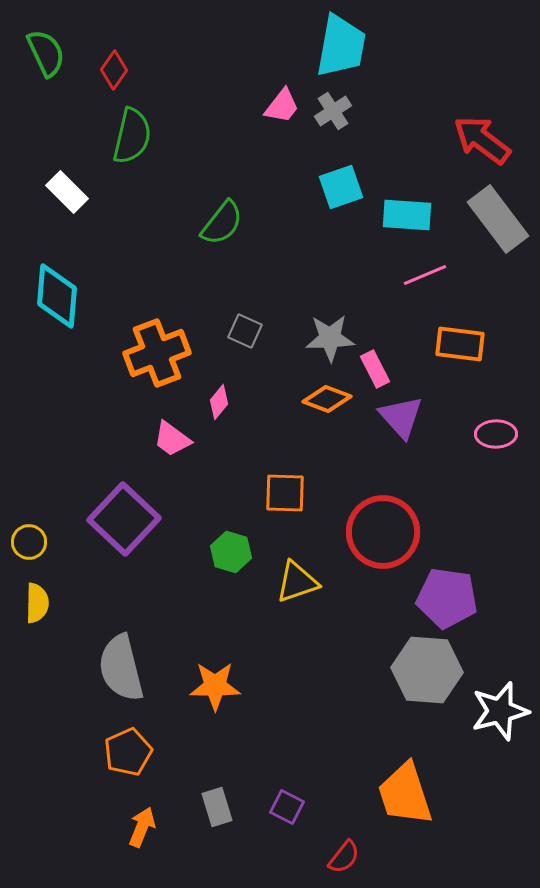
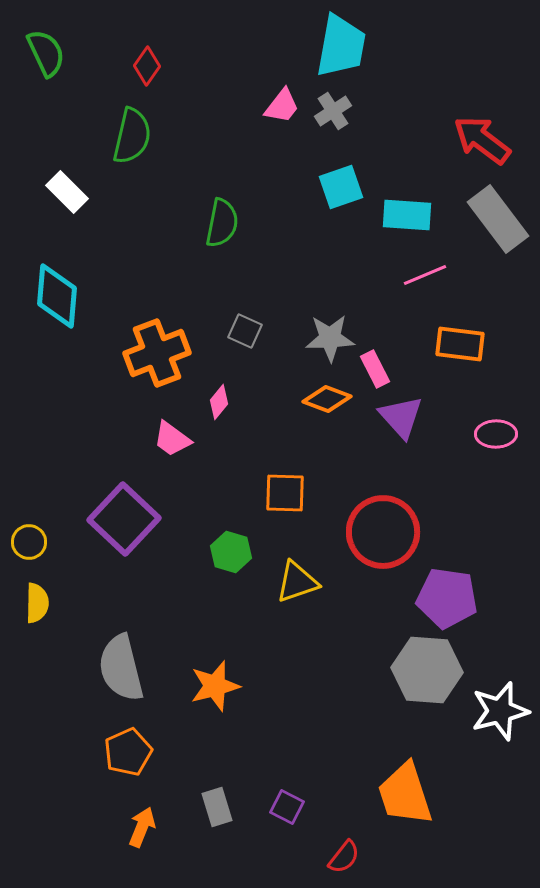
red diamond at (114, 70): moved 33 px right, 4 px up
green semicircle at (222, 223): rotated 27 degrees counterclockwise
orange star at (215, 686): rotated 15 degrees counterclockwise
